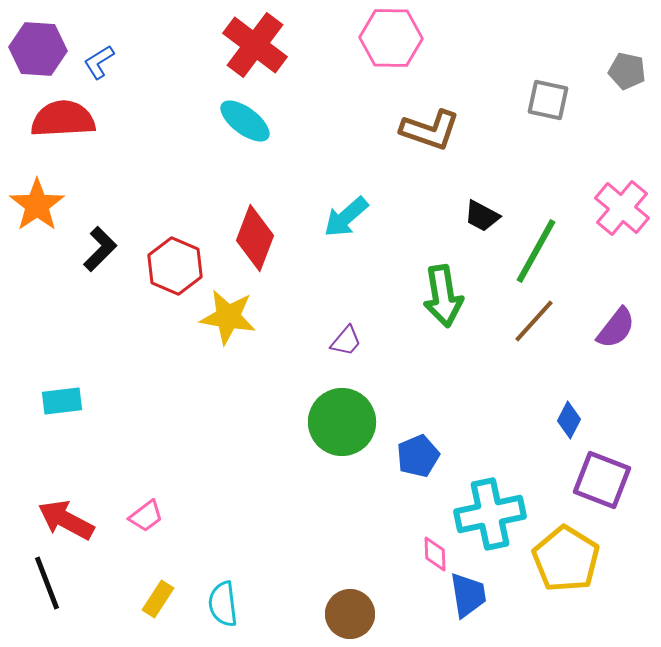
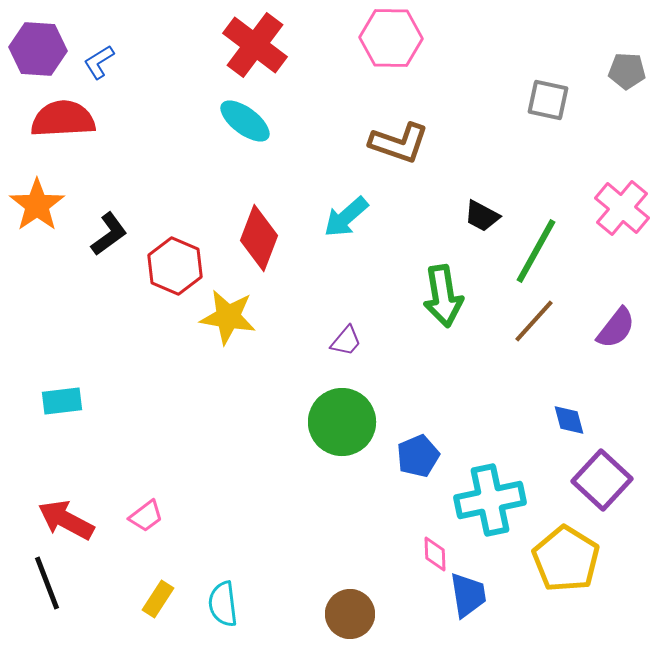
gray pentagon: rotated 9 degrees counterclockwise
brown L-shape: moved 31 px left, 13 px down
red diamond: moved 4 px right
black L-shape: moved 9 px right, 15 px up; rotated 9 degrees clockwise
blue diamond: rotated 42 degrees counterclockwise
purple square: rotated 22 degrees clockwise
cyan cross: moved 14 px up
